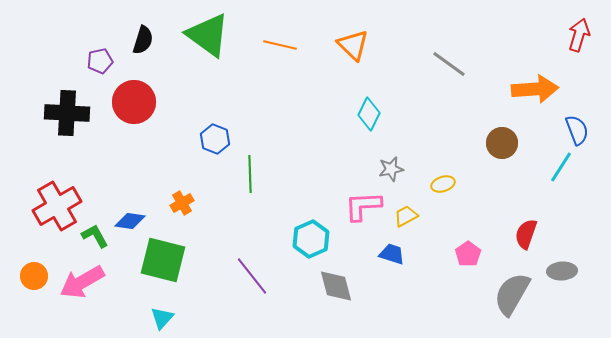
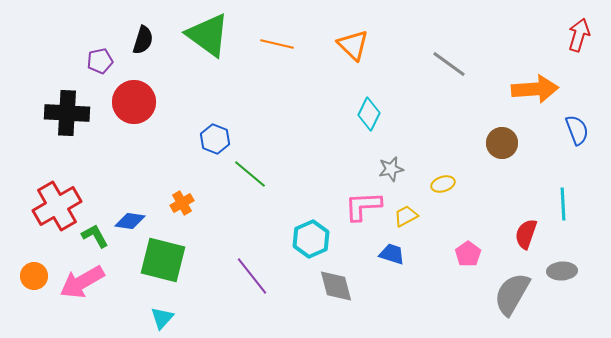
orange line: moved 3 px left, 1 px up
cyan line: moved 2 px right, 37 px down; rotated 36 degrees counterclockwise
green line: rotated 48 degrees counterclockwise
